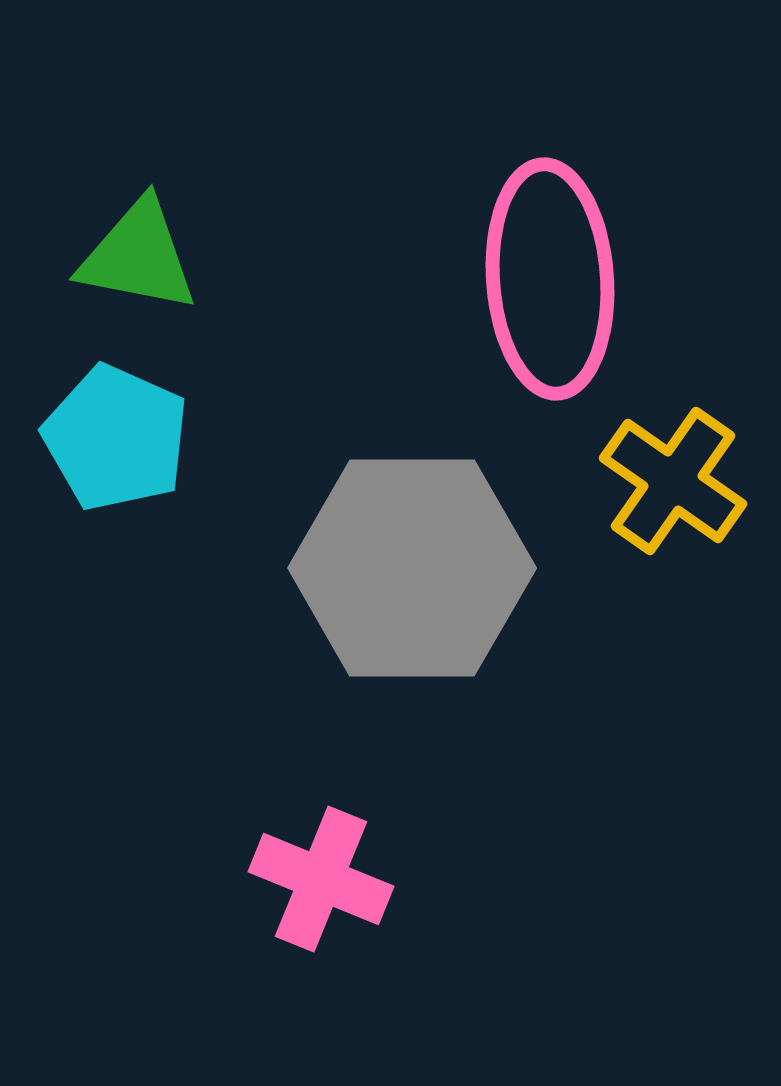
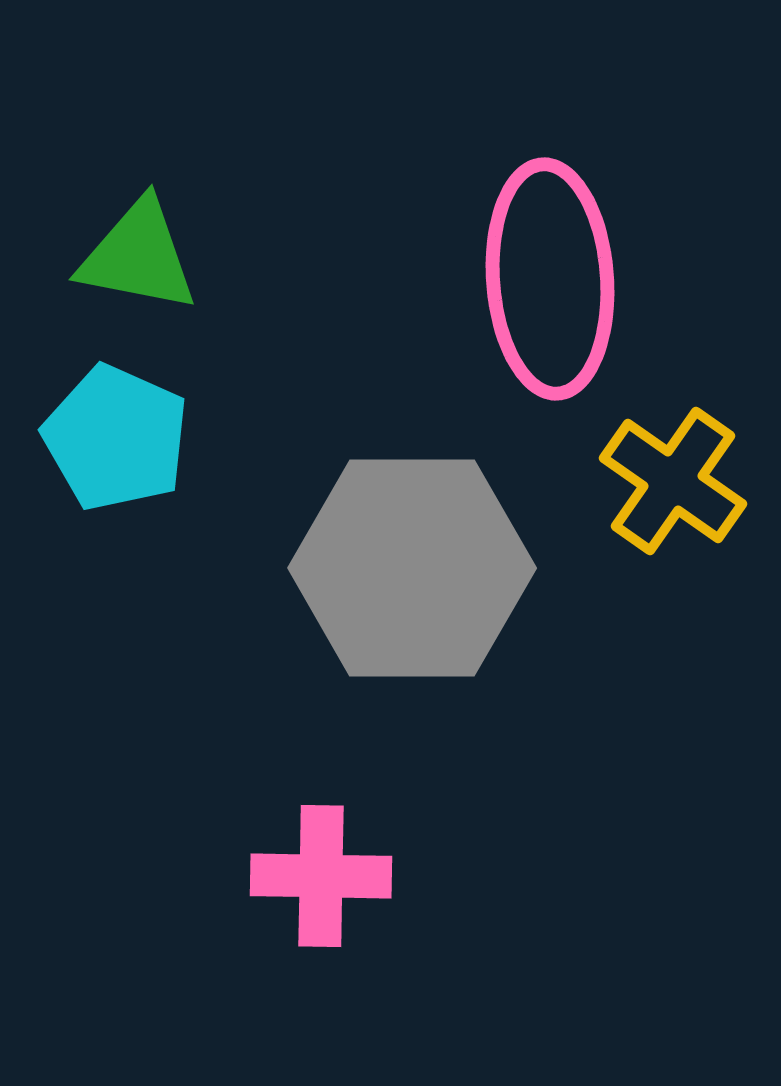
pink cross: moved 3 px up; rotated 21 degrees counterclockwise
